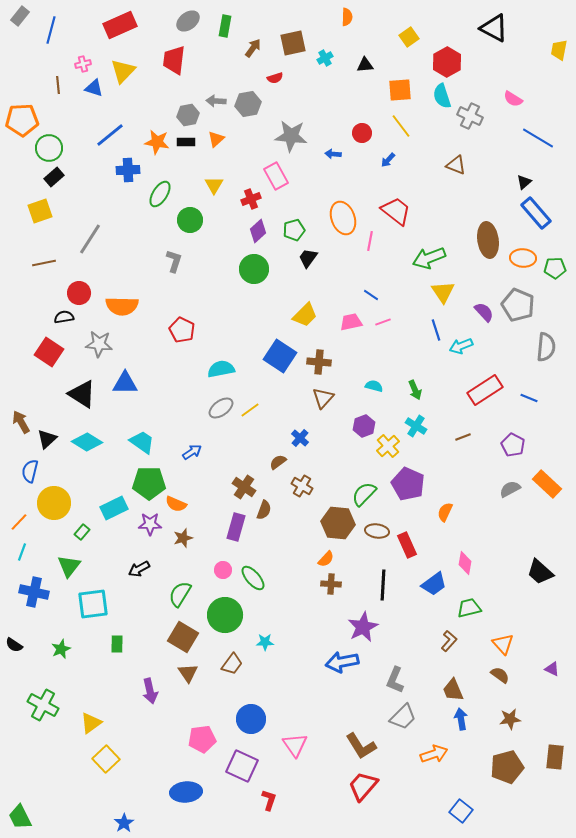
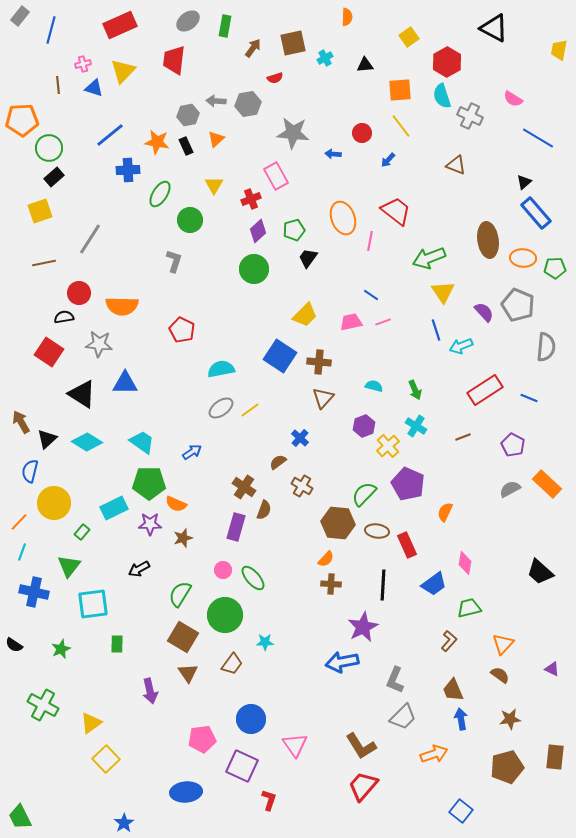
gray star at (291, 136): moved 2 px right, 3 px up
black rectangle at (186, 142): moved 4 px down; rotated 66 degrees clockwise
orange triangle at (503, 644): rotated 25 degrees clockwise
